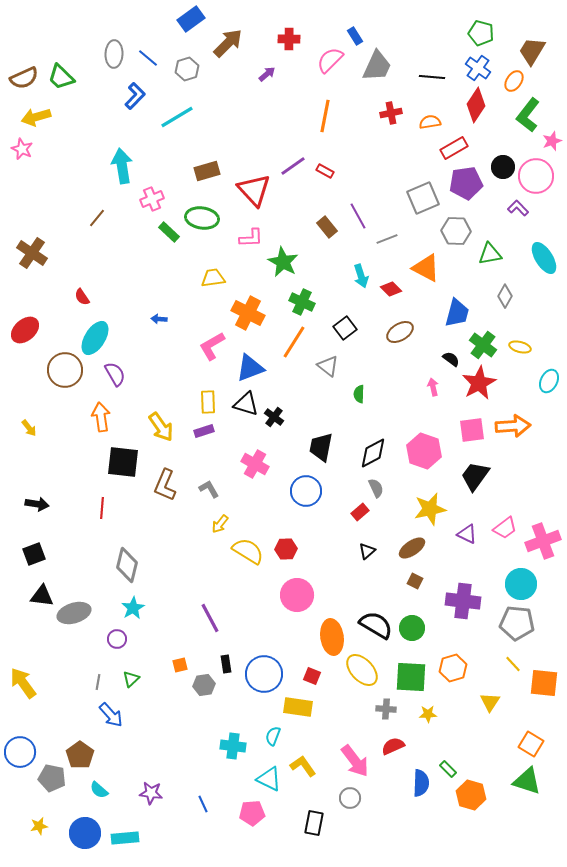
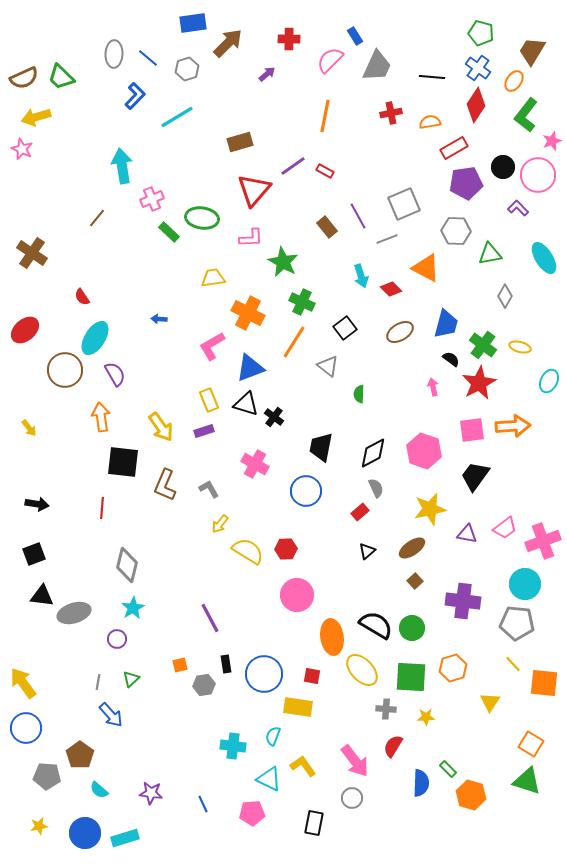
blue rectangle at (191, 19): moved 2 px right, 4 px down; rotated 28 degrees clockwise
green L-shape at (528, 115): moved 2 px left
brown rectangle at (207, 171): moved 33 px right, 29 px up
pink circle at (536, 176): moved 2 px right, 1 px up
red triangle at (254, 190): rotated 24 degrees clockwise
gray square at (423, 198): moved 19 px left, 6 px down
blue trapezoid at (457, 313): moved 11 px left, 11 px down
yellow rectangle at (208, 402): moved 1 px right, 2 px up; rotated 20 degrees counterclockwise
purple triangle at (467, 534): rotated 15 degrees counterclockwise
brown square at (415, 581): rotated 21 degrees clockwise
cyan circle at (521, 584): moved 4 px right
red square at (312, 676): rotated 12 degrees counterclockwise
yellow star at (428, 714): moved 2 px left, 3 px down
red semicircle at (393, 746): rotated 35 degrees counterclockwise
blue circle at (20, 752): moved 6 px right, 24 px up
gray pentagon at (52, 778): moved 5 px left, 2 px up; rotated 8 degrees counterclockwise
gray circle at (350, 798): moved 2 px right
cyan rectangle at (125, 838): rotated 12 degrees counterclockwise
